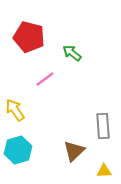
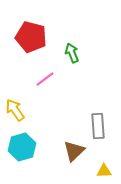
red pentagon: moved 2 px right
green arrow: rotated 30 degrees clockwise
gray rectangle: moved 5 px left
cyan hexagon: moved 4 px right, 3 px up
